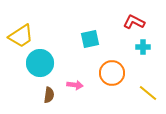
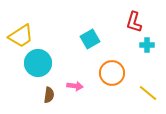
red L-shape: rotated 100 degrees counterclockwise
cyan square: rotated 18 degrees counterclockwise
cyan cross: moved 4 px right, 2 px up
cyan circle: moved 2 px left
pink arrow: moved 1 px down
